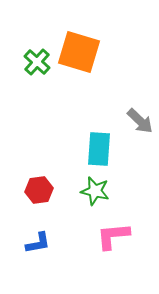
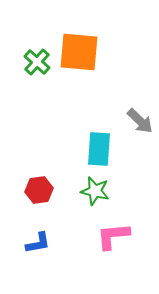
orange square: rotated 12 degrees counterclockwise
